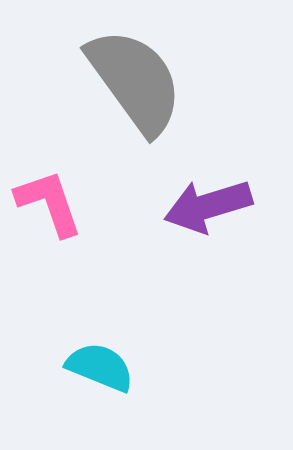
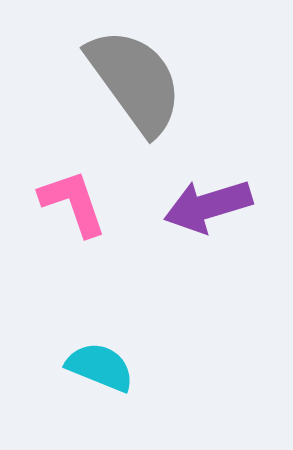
pink L-shape: moved 24 px right
